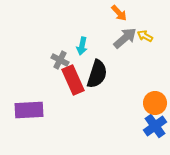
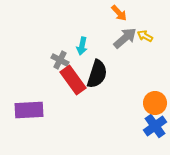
red rectangle: rotated 12 degrees counterclockwise
